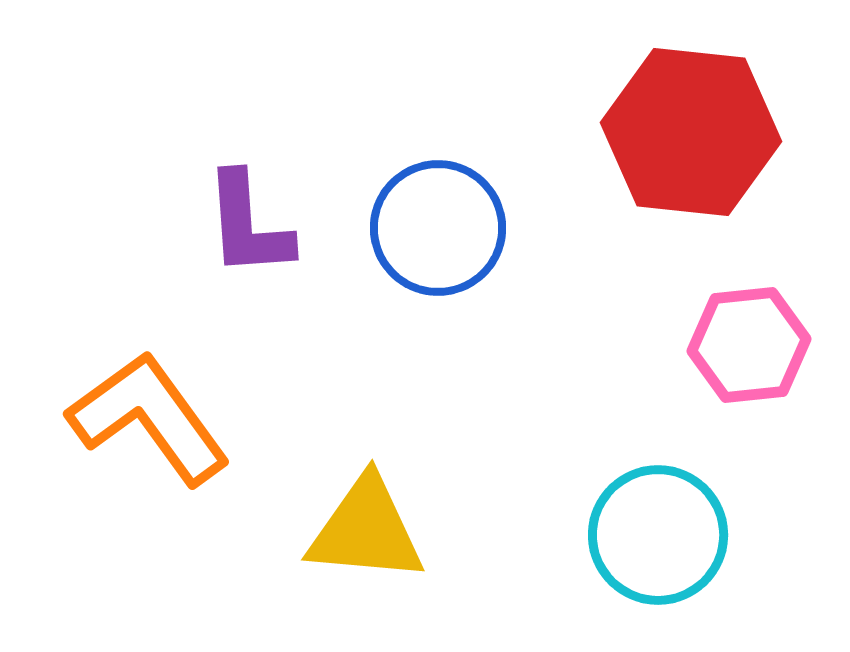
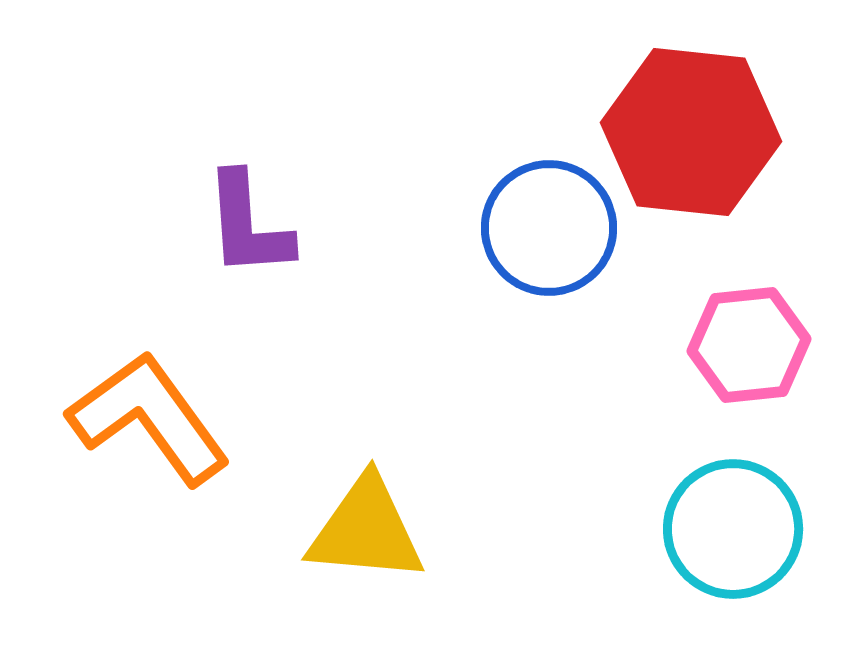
blue circle: moved 111 px right
cyan circle: moved 75 px right, 6 px up
